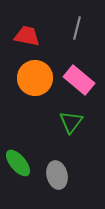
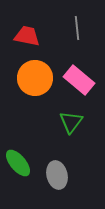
gray line: rotated 20 degrees counterclockwise
